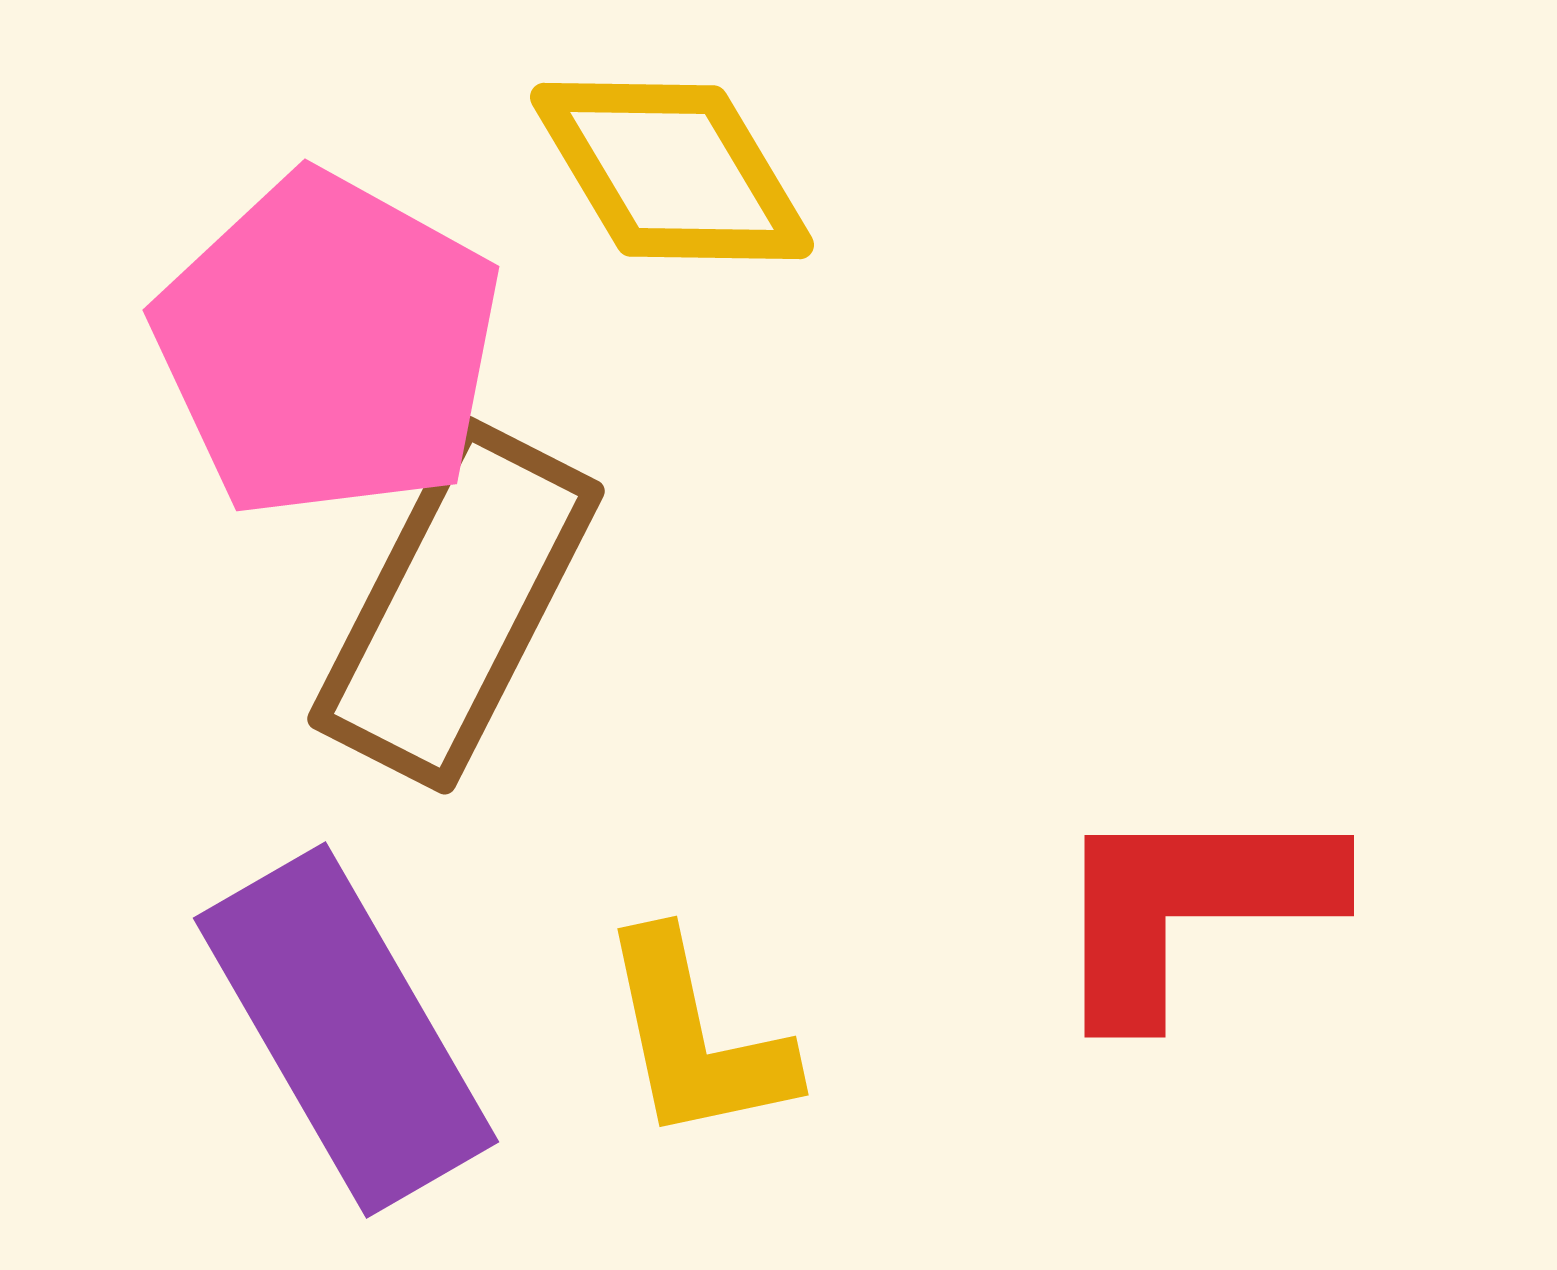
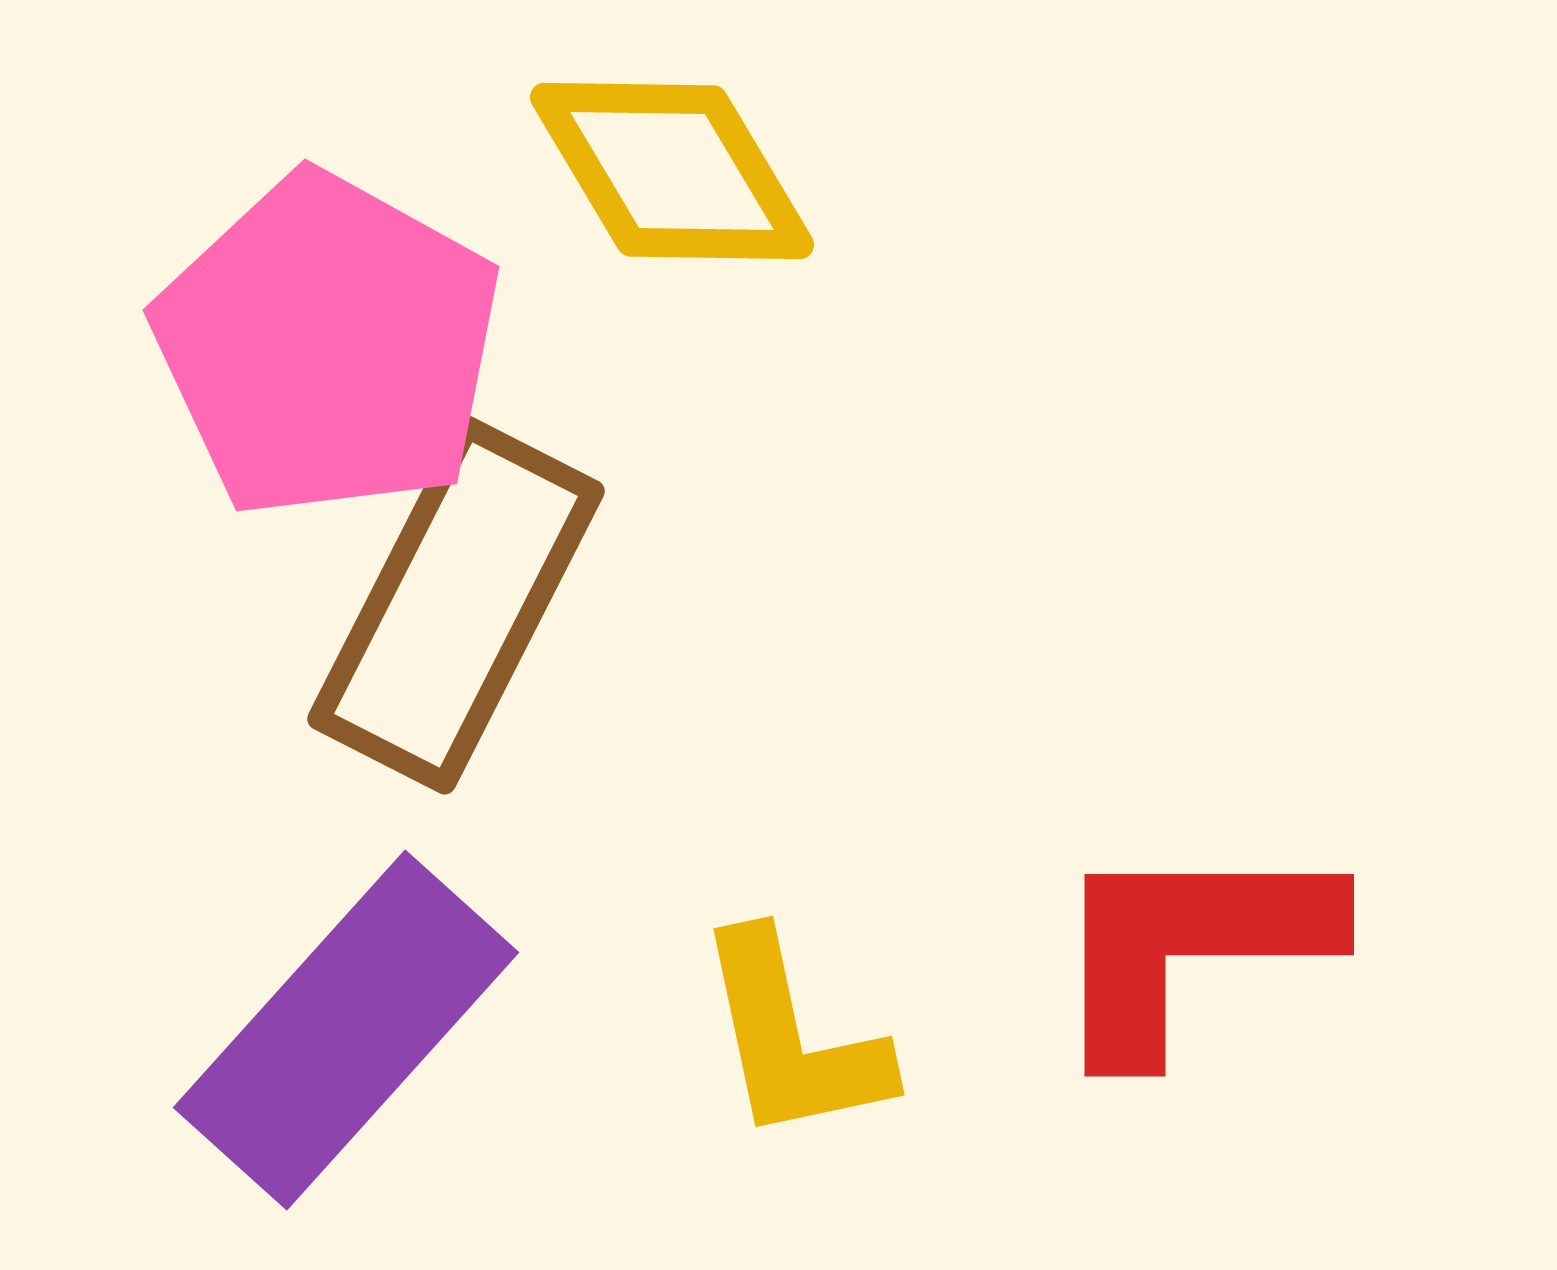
red L-shape: moved 39 px down
purple rectangle: rotated 72 degrees clockwise
yellow L-shape: moved 96 px right
